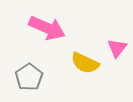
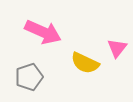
pink arrow: moved 4 px left, 4 px down
gray pentagon: rotated 16 degrees clockwise
